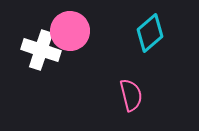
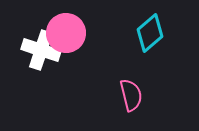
pink circle: moved 4 px left, 2 px down
